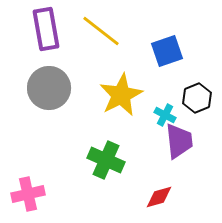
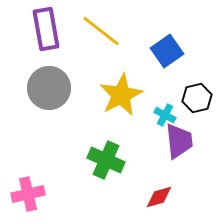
blue square: rotated 16 degrees counterclockwise
black hexagon: rotated 8 degrees clockwise
